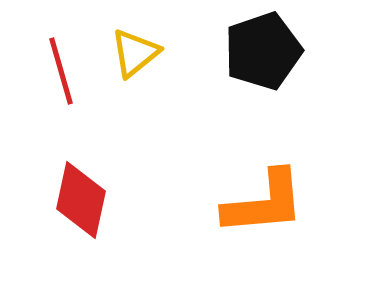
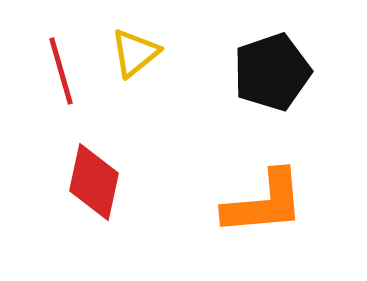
black pentagon: moved 9 px right, 21 px down
red diamond: moved 13 px right, 18 px up
